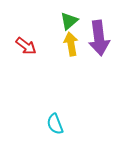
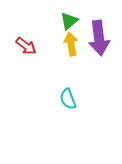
cyan semicircle: moved 13 px right, 25 px up
